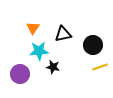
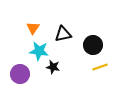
cyan star: rotated 12 degrees clockwise
